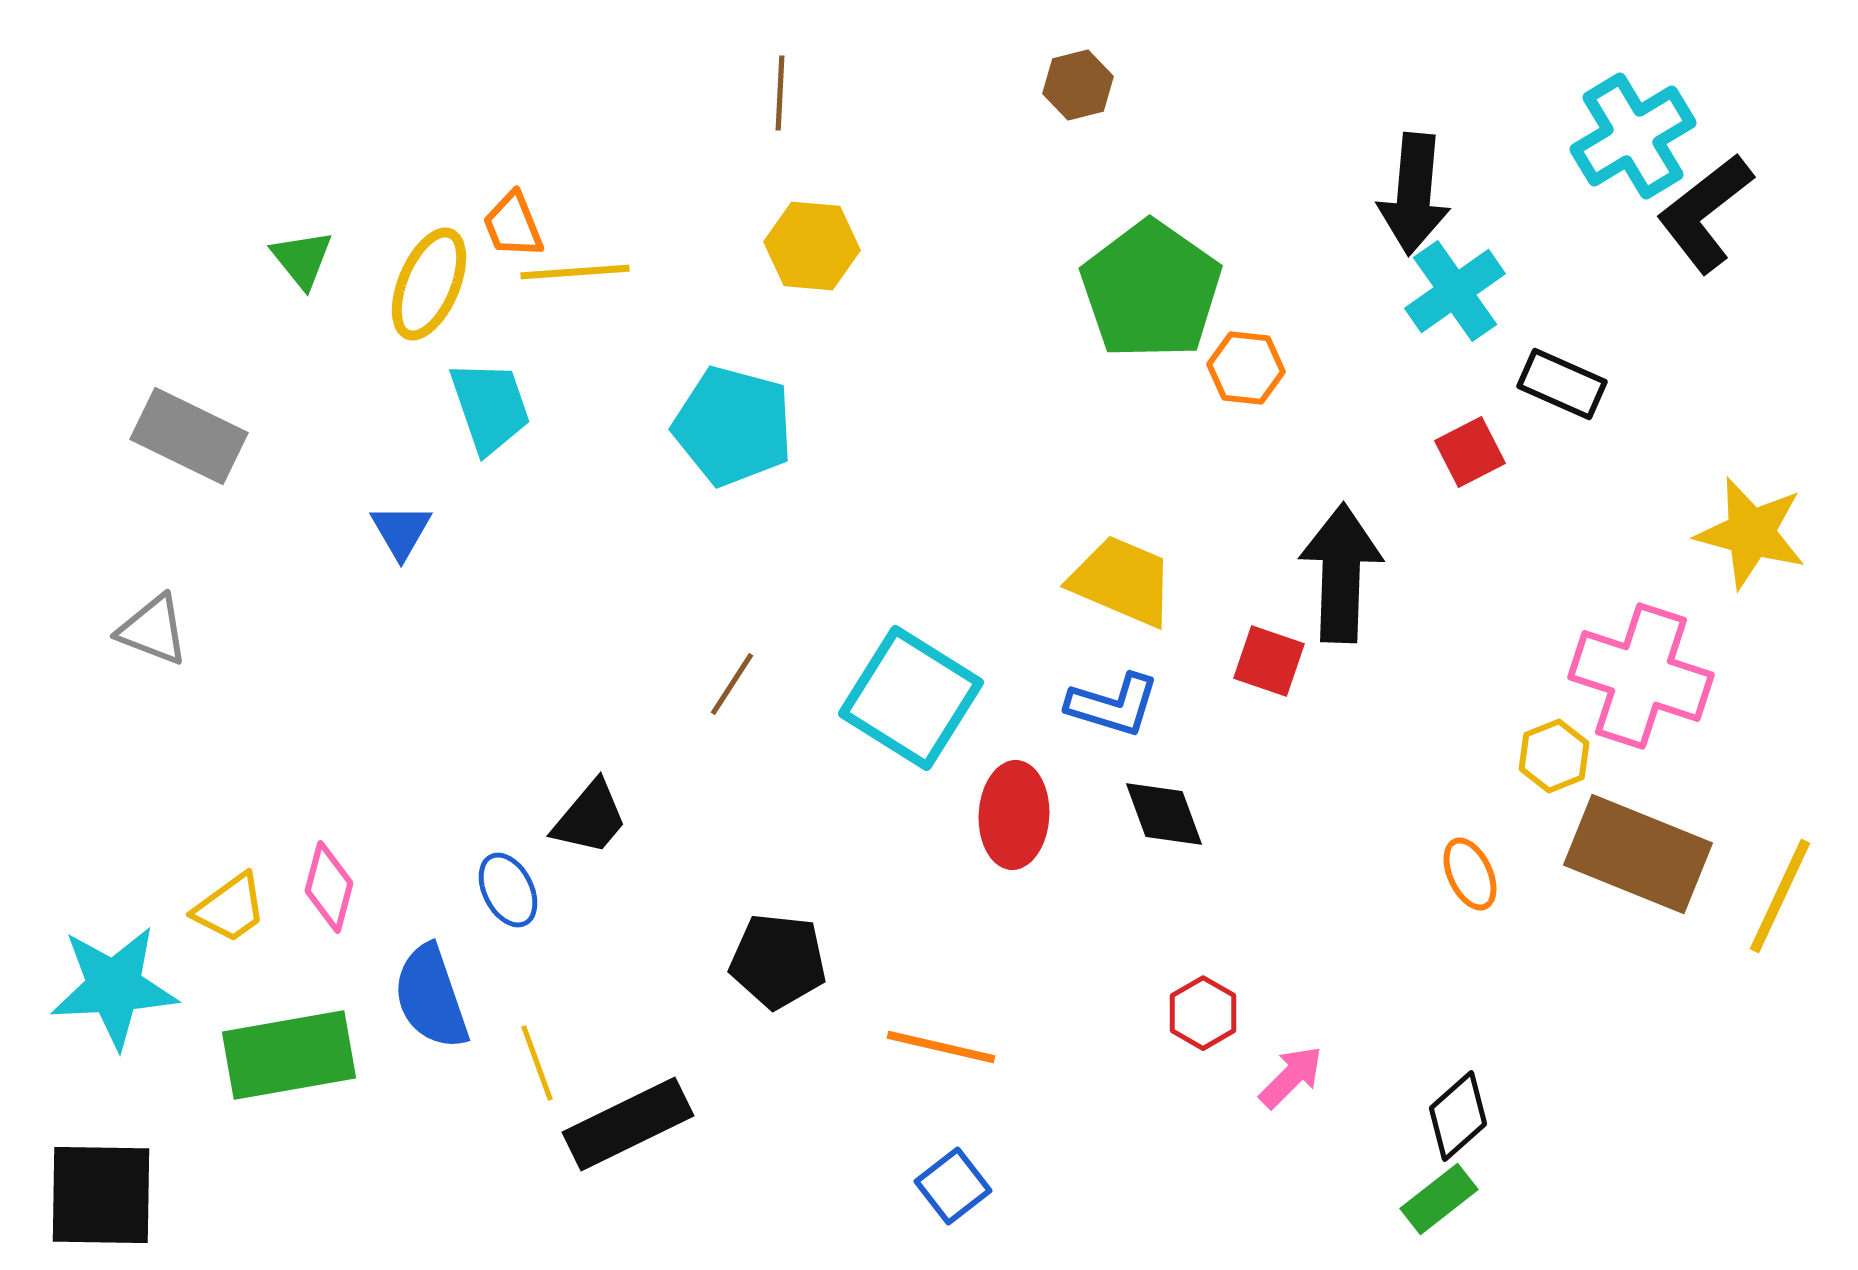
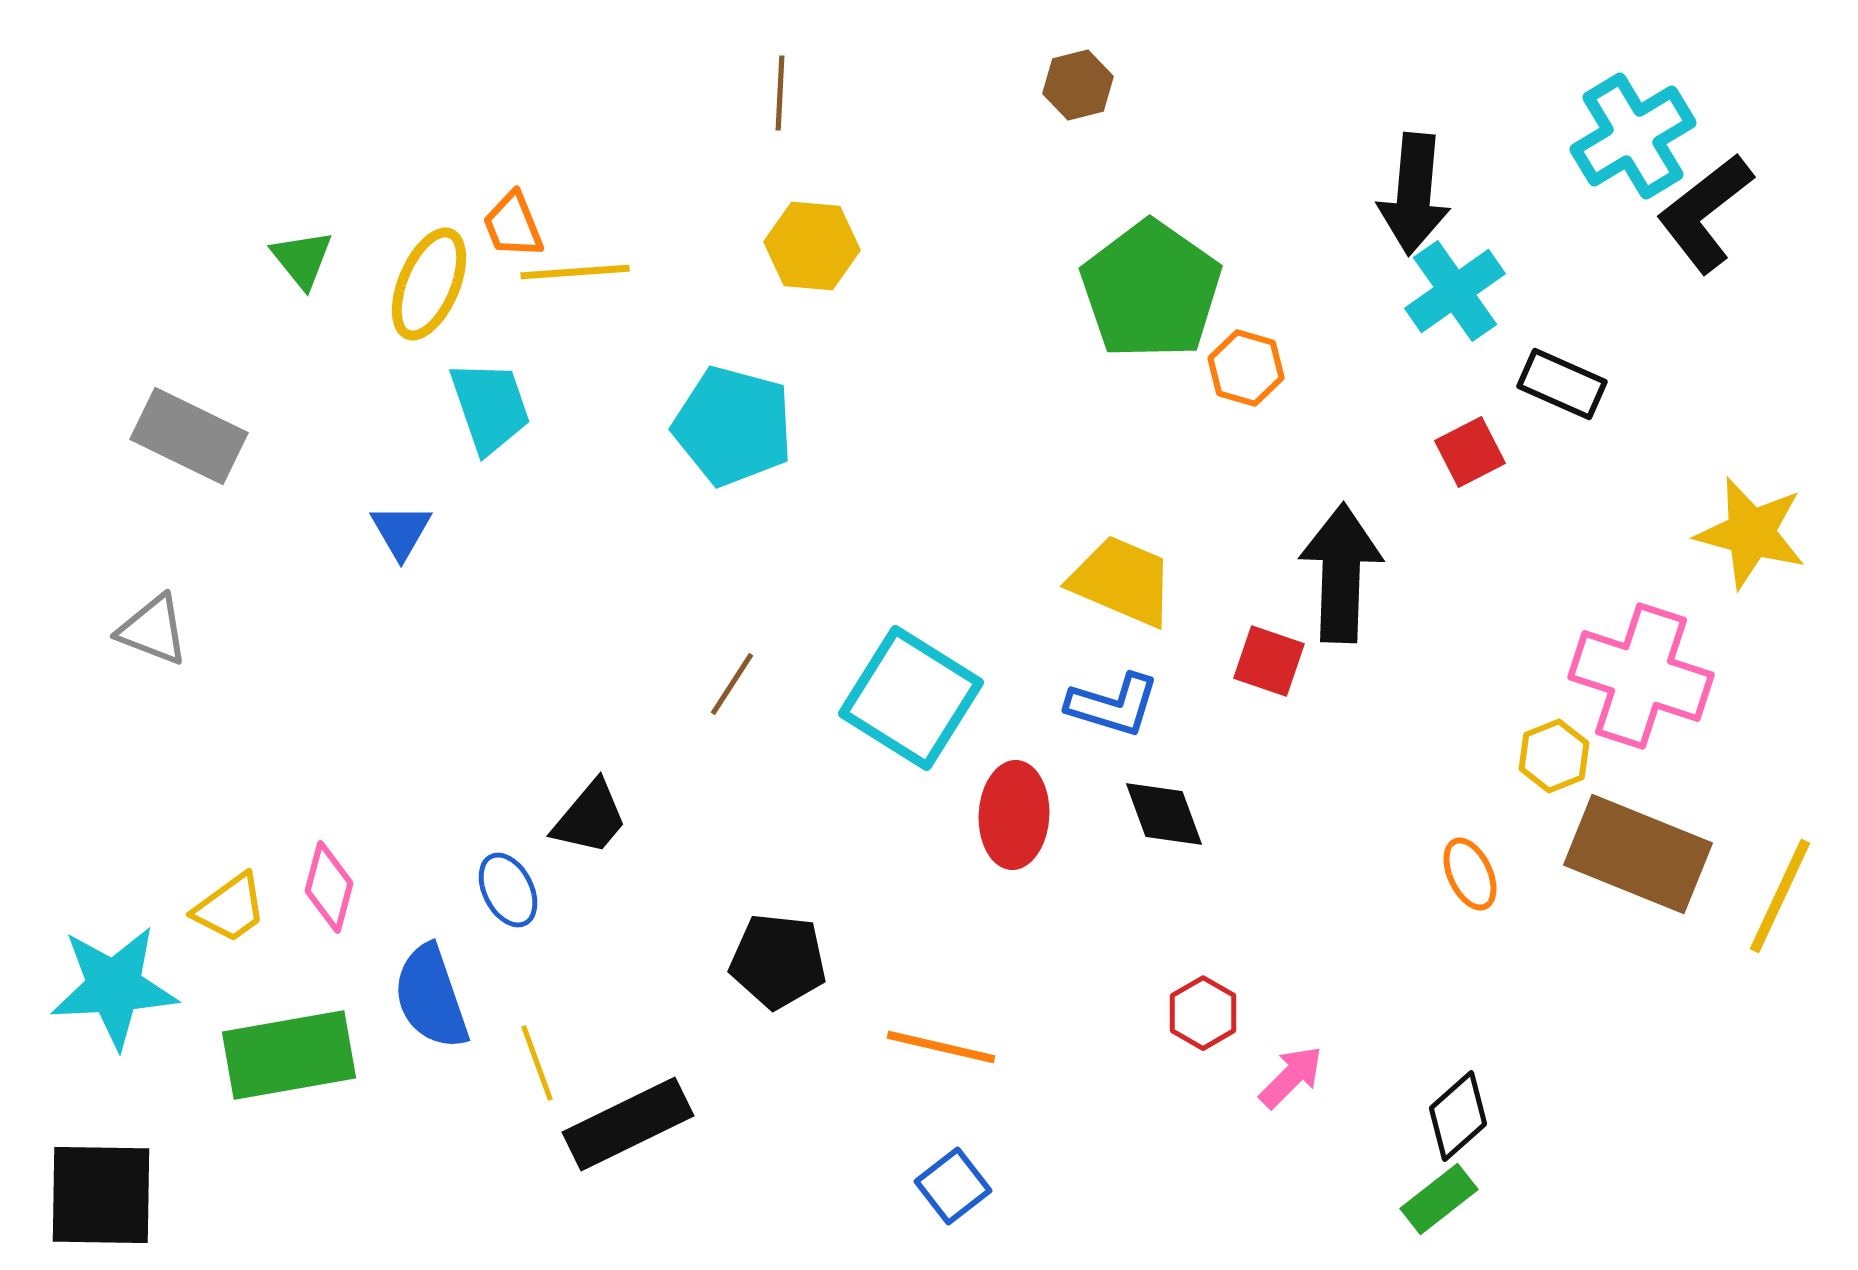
orange hexagon at (1246, 368): rotated 10 degrees clockwise
